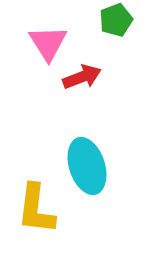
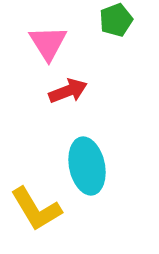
red arrow: moved 14 px left, 14 px down
cyan ellipse: rotated 6 degrees clockwise
yellow L-shape: rotated 38 degrees counterclockwise
